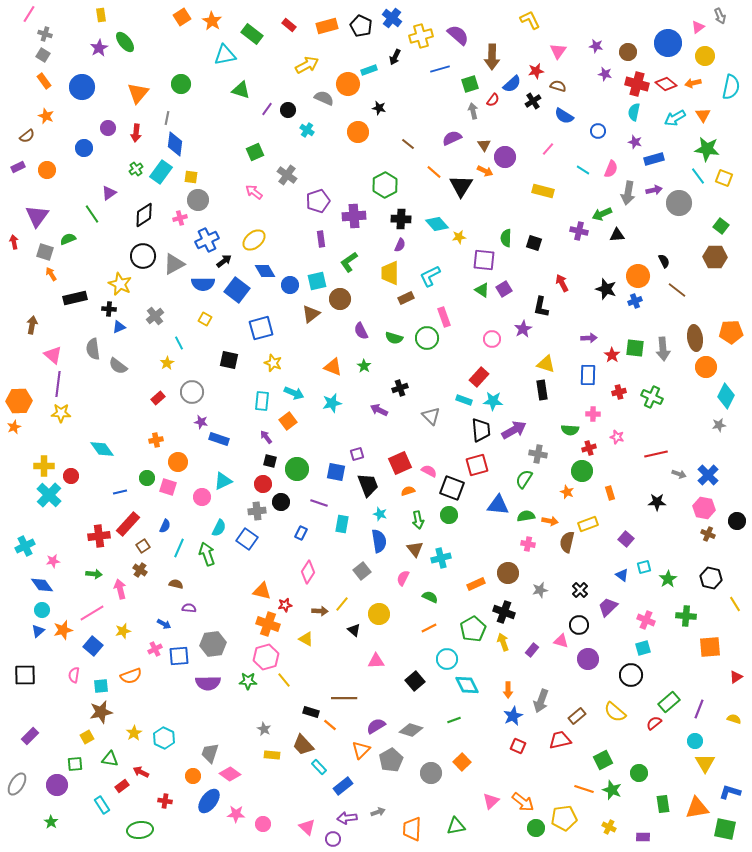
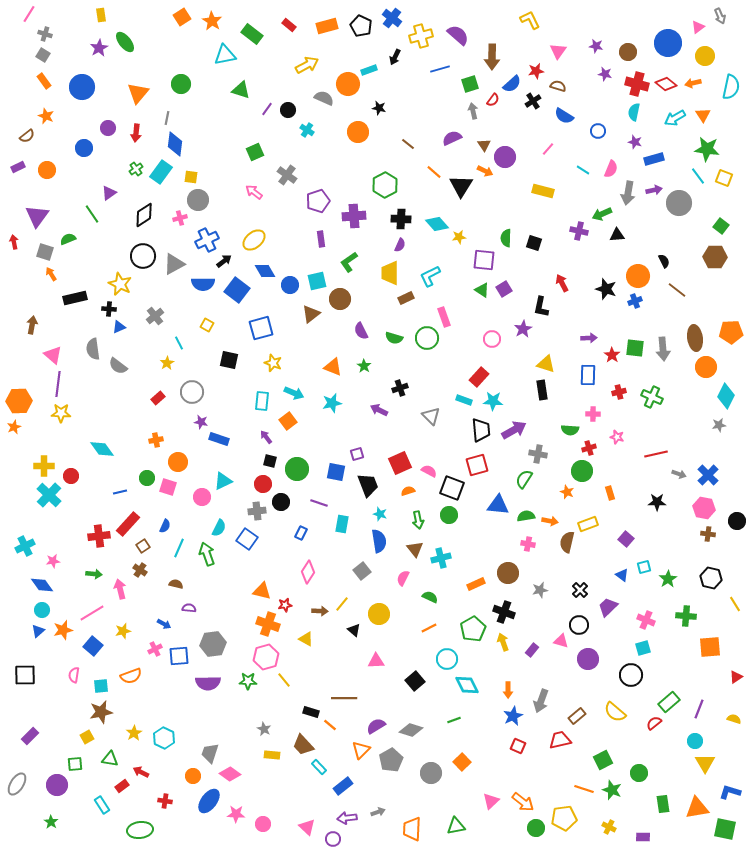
yellow square at (205, 319): moved 2 px right, 6 px down
brown cross at (708, 534): rotated 16 degrees counterclockwise
